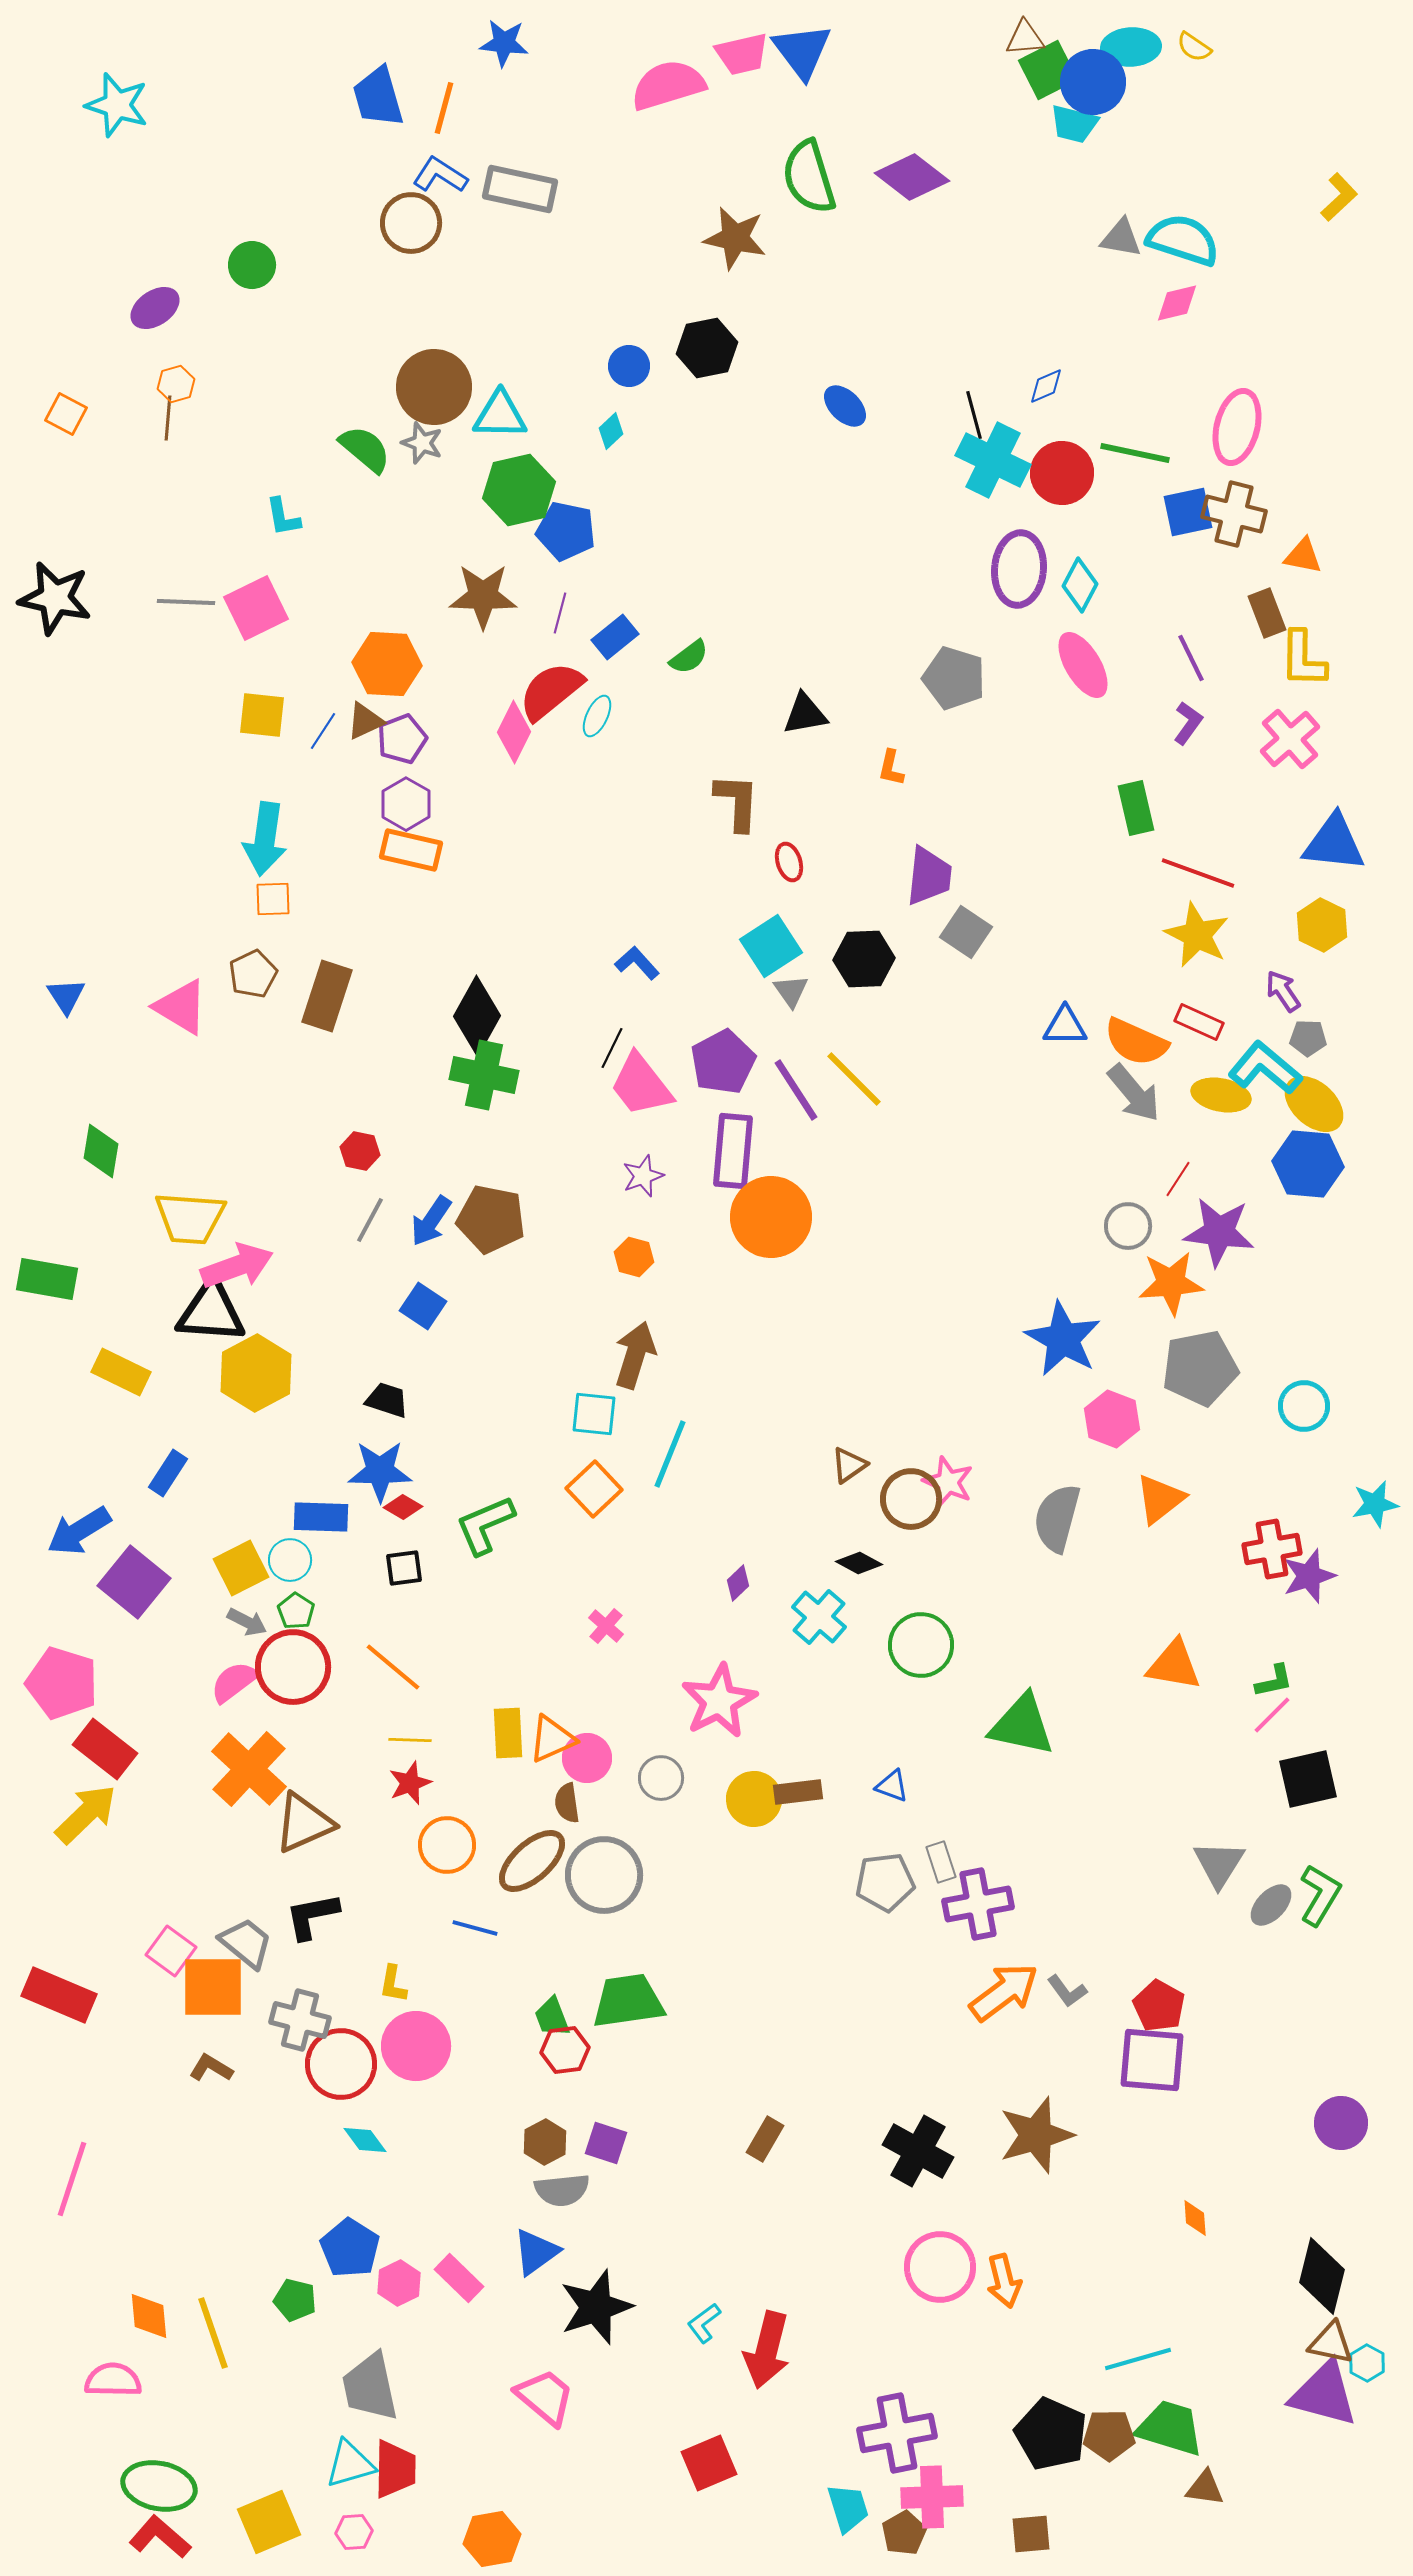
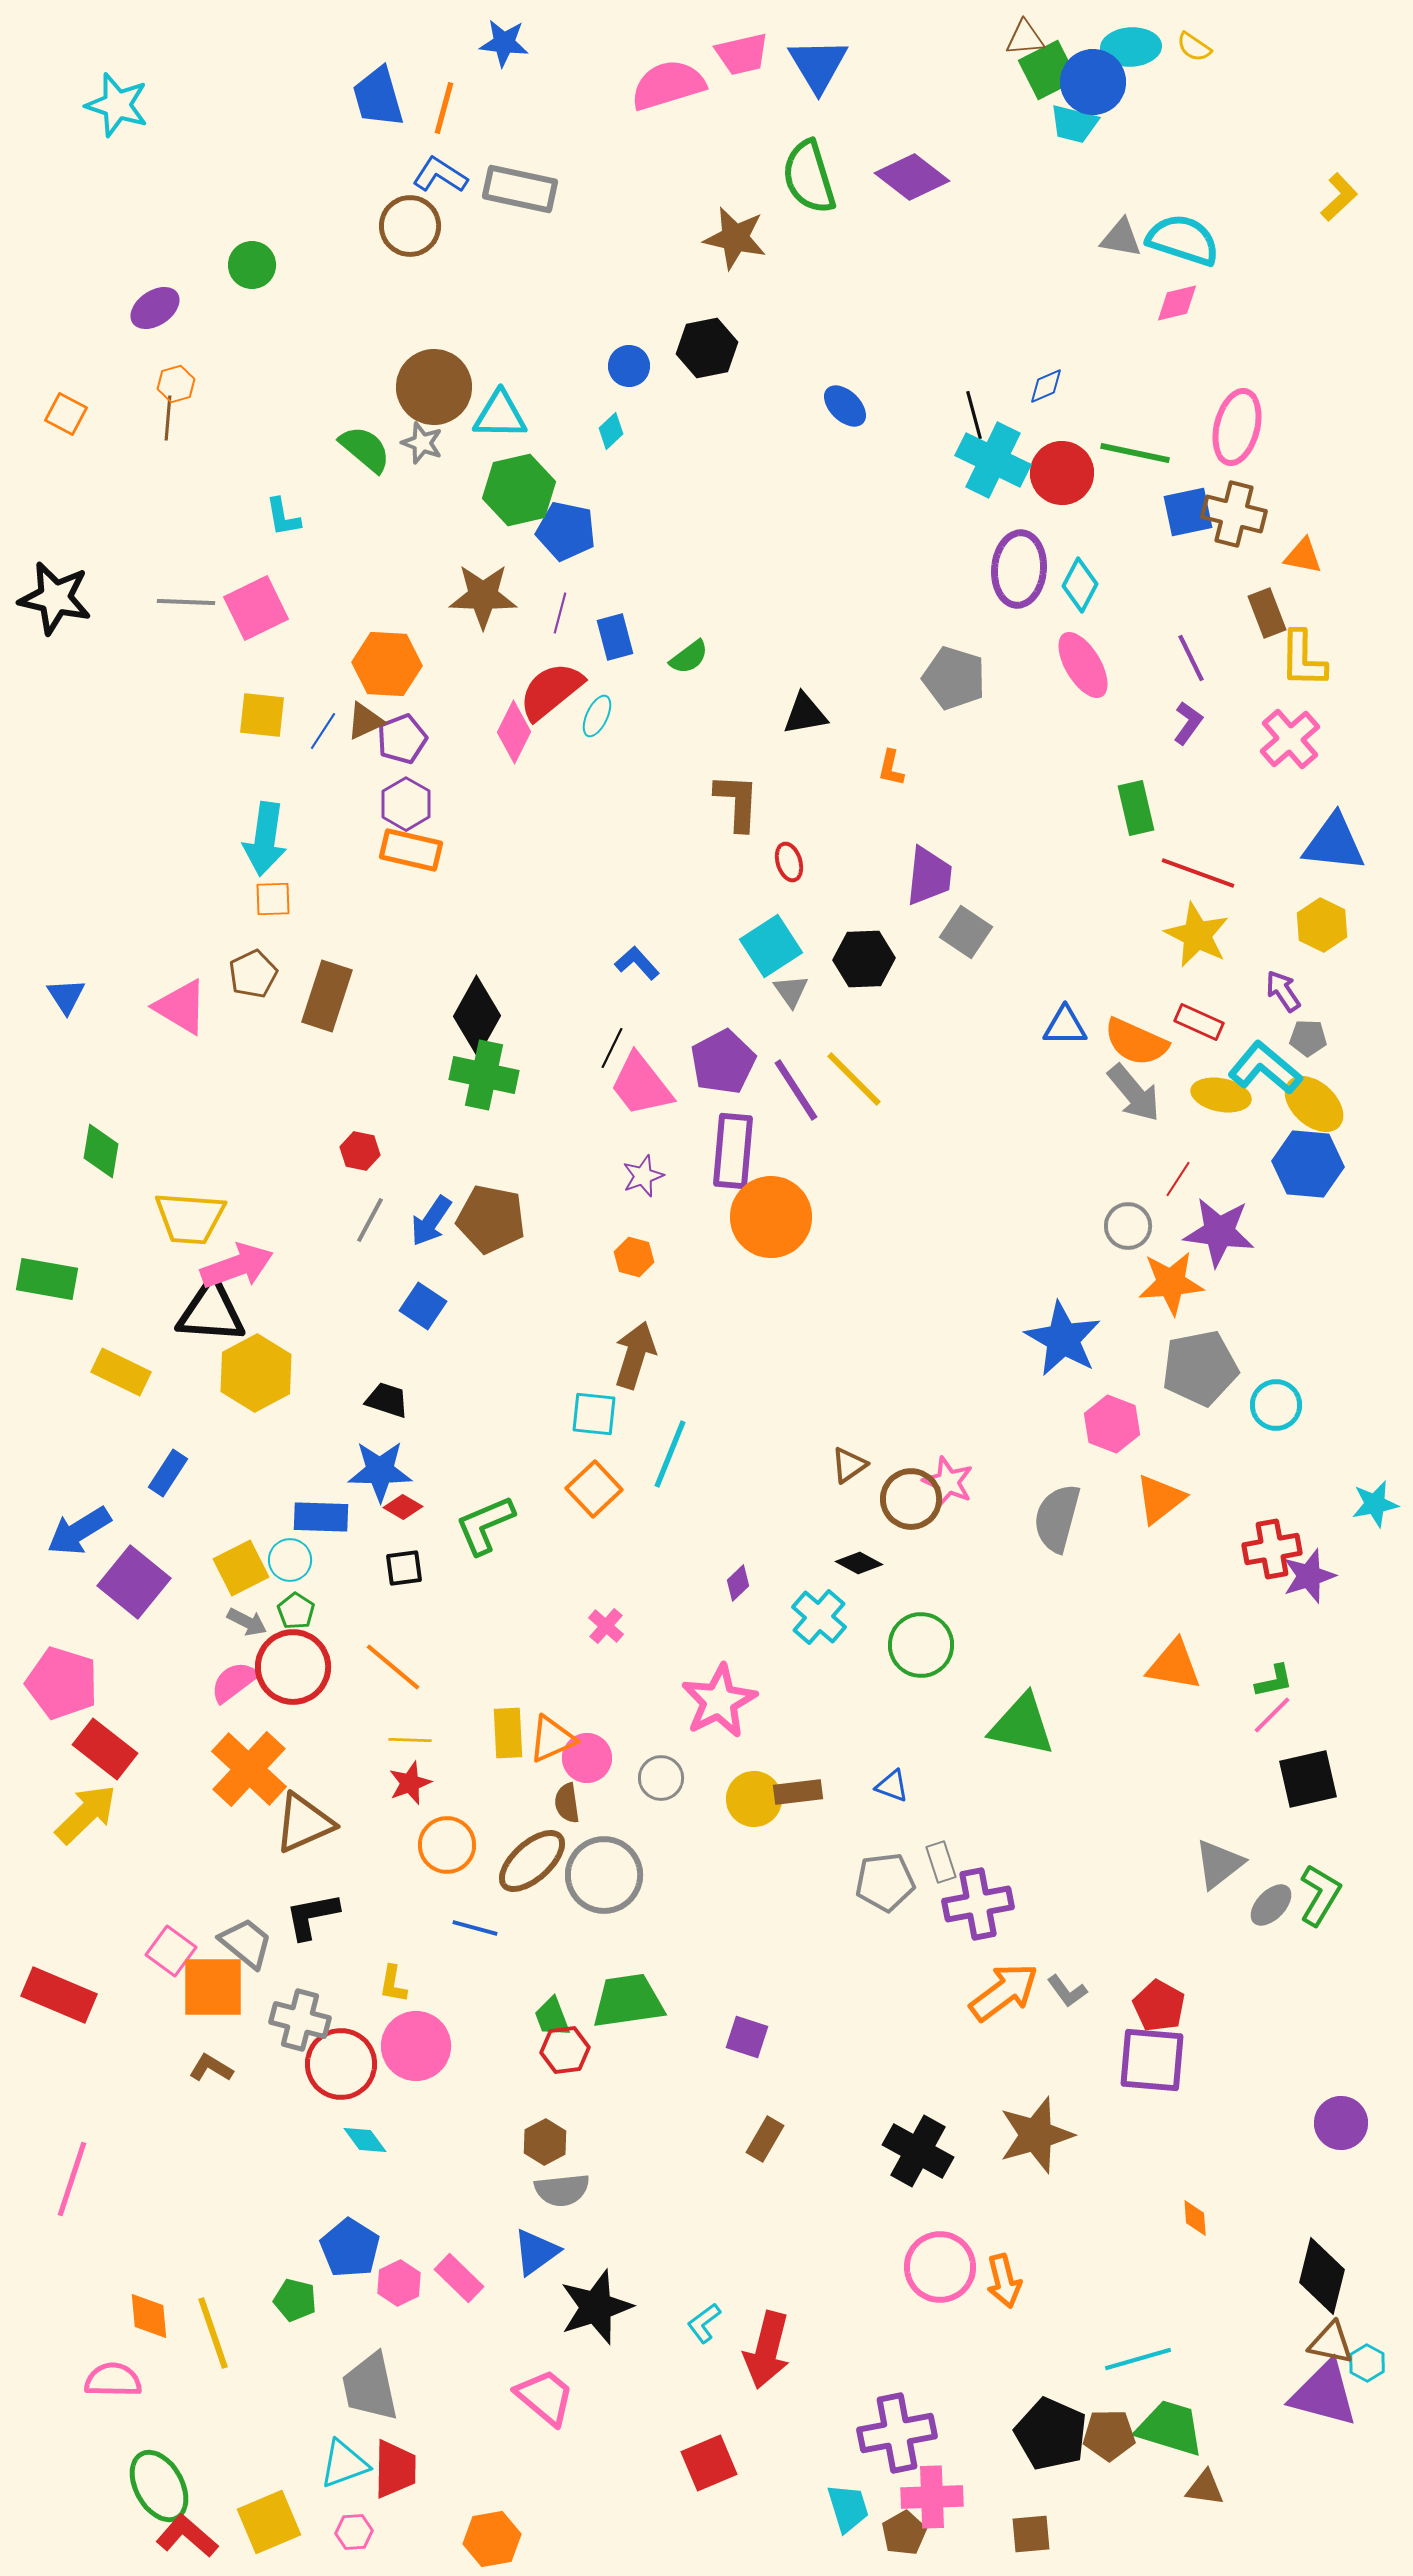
blue triangle at (802, 51): moved 16 px right, 14 px down; rotated 6 degrees clockwise
brown circle at (411, 223): moved 1 px left, 3 px down
blue rectangle at (615, 637): rotated 66 degrees counterclockwise
cyan circle at (1304, 1406): moved 28 px left, 1 px up
pink hexagon at (1112, 1419): moved 5 px down
gray triangle at (1219, 1864): rotated 20 degrees clockwise
purple square at (606, 2143): moved 141 px right, 106 px up
cyan triangle at (350, 2464): moved 6 px left; rotated 4 degrees counterclockwise
green ellipse at (159, 2486): rotated 50 degrees clockwise
red L-shape at (160, 2537): moved 27 px right, 1 px up
